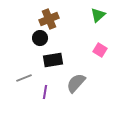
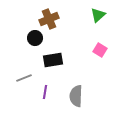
black circle: moved 5 px left
gray semicircle: moved 13 px down; rotated 40 degrees counterclockwise
